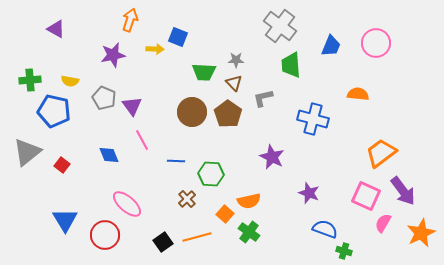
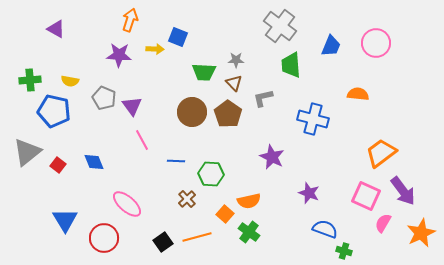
purple star at (113, 55): moved 6 px right; rotated 15 degrees clockwise
blue diamond at (109, 155): moved 15 px left, 7 px down
red square at (62, 165): moved 4 px left
red circle at (105, 235): moved 1 px left, 3 px down
